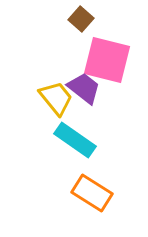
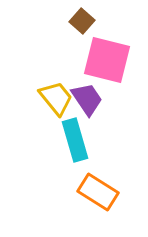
brown square: moved 1 px right, 2 px down
purple trapezoid: moved 3 px right, 11 px down; rotated 18 degrees clockwise
cyan rectangle: rotated 39 degrees clockwise
orange rectangle: moved 6 px right, 1 px up
